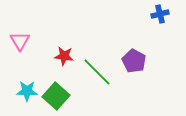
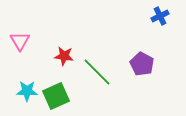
blue cross: moved 2 px down; rotated 12 degrees counterclockwise
purple pentagon: moved 8 px right, 3 px down
green square: rotated 24 degrees clockwise
